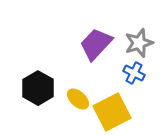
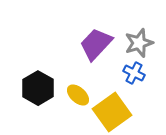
yellow ellipse: moved 4 px up
yellow square: rotated 9 degrees counterclockwise
